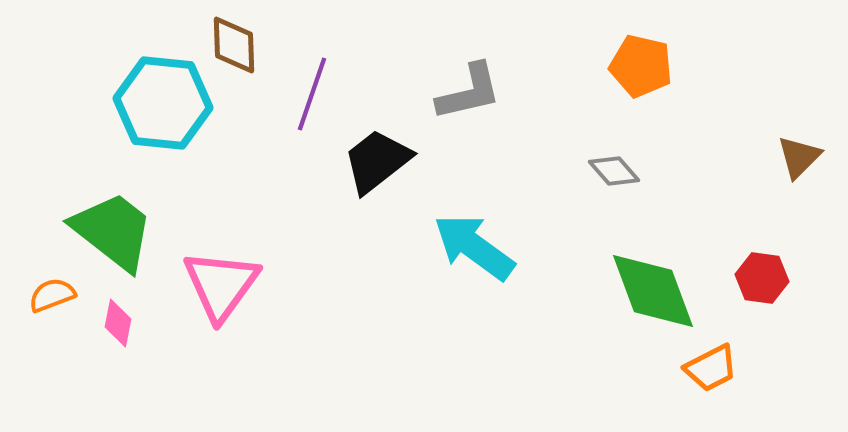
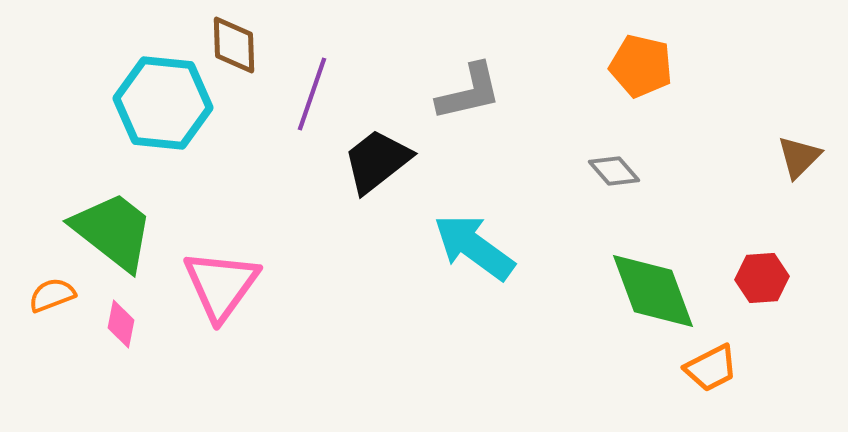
red hexagon: rotated 12 degrees counterclockwise
pink diamond: moved 3 px right, 1 px down
